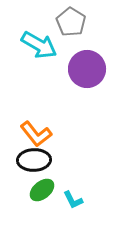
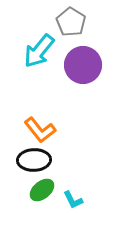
cyan arrow: moved 6 px down; rotated 99 degrees clockwise
purple circle: moved 4 px left, 4 px up
orange L-shape: moved 4 px right, 4 px up
